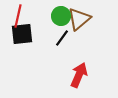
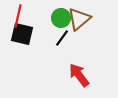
green circle: moved 2 px down
black square: rotated 20 degrees clockwise
red arrow: rotated 60 degrees counterclockwise
